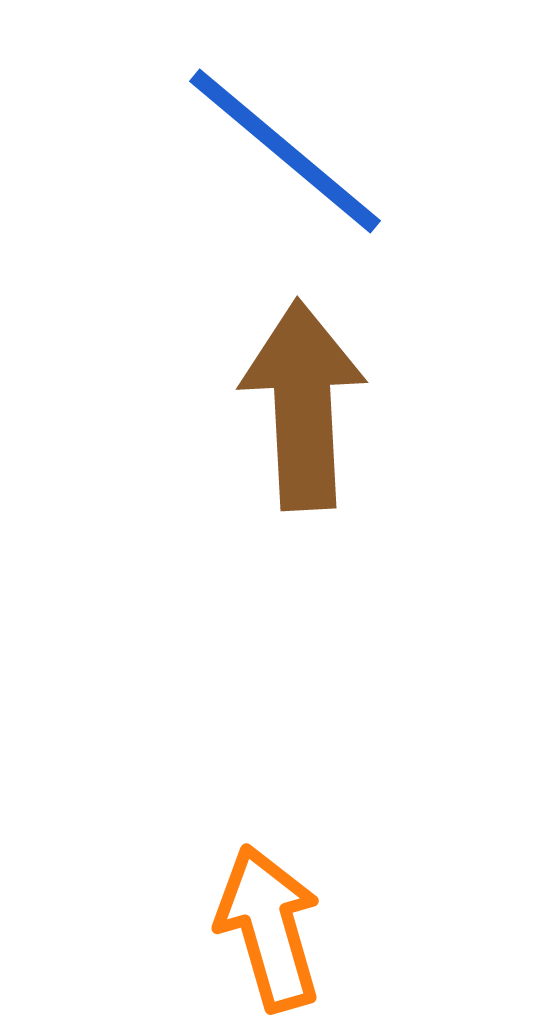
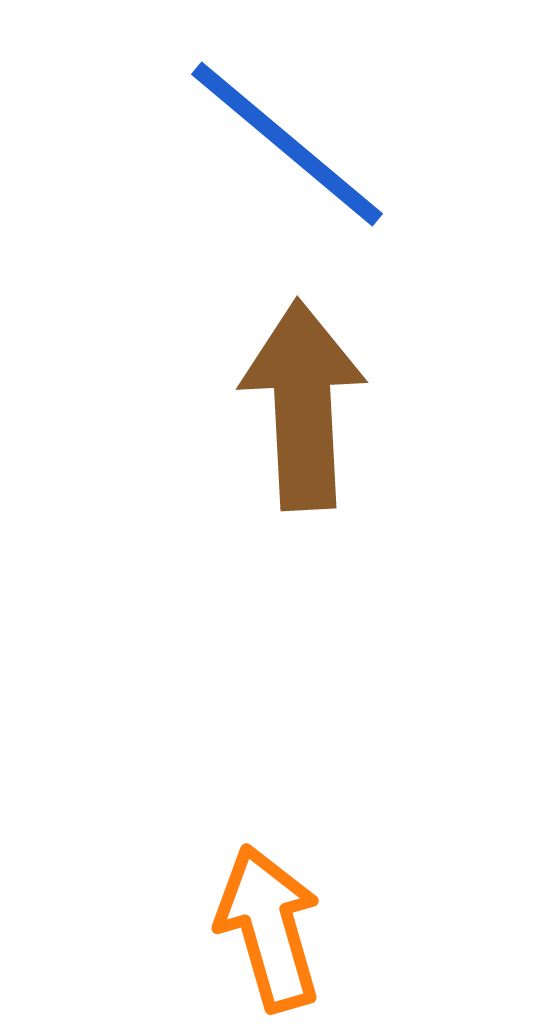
blue line: moved 2 px right, 7 px up
